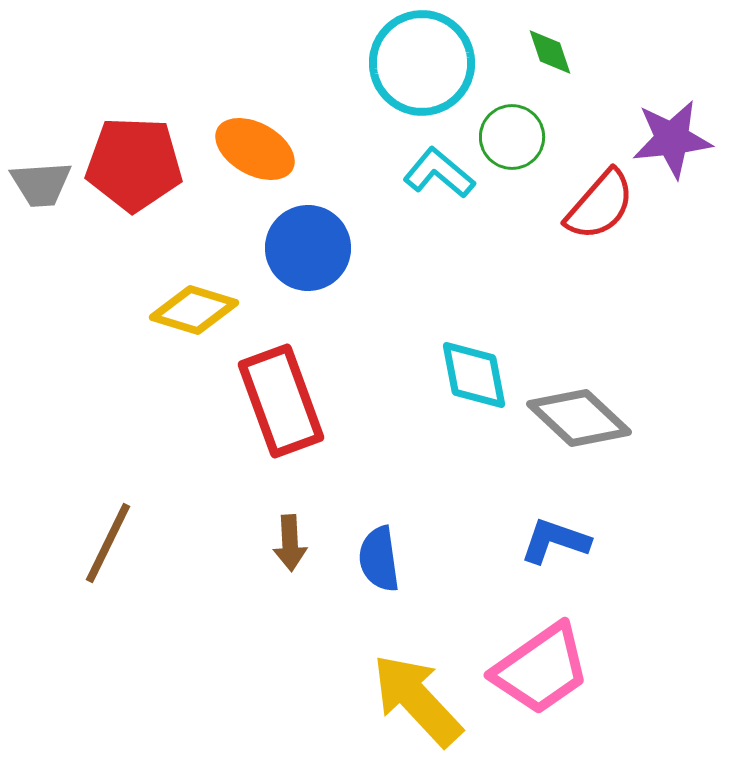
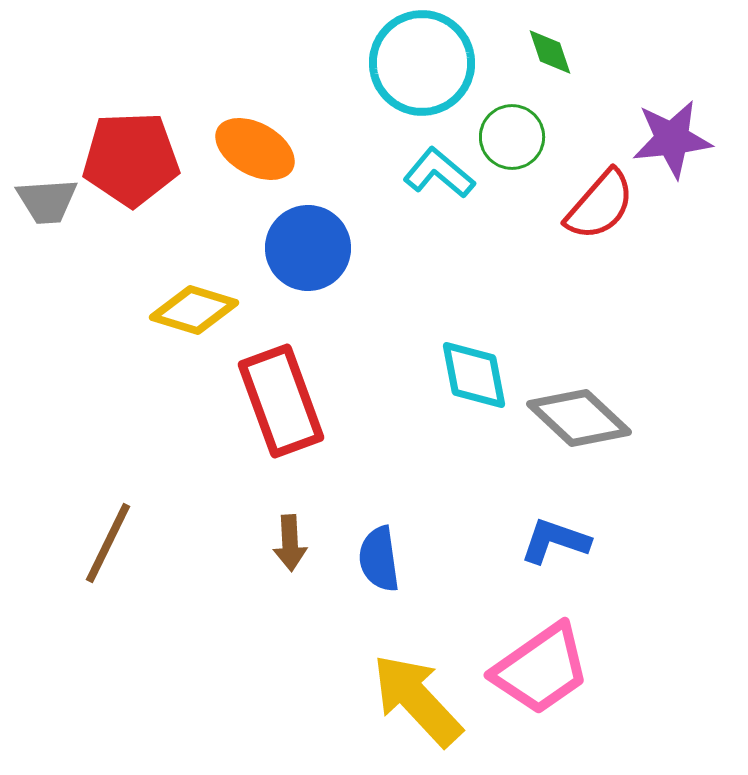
red pentagon: moved 3 px left, 5 px up; rotated 4 degrees counterclockwise
gray trapezoid: moved 6 px right, 17 px down
